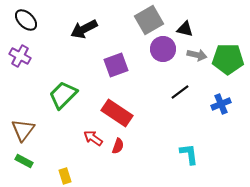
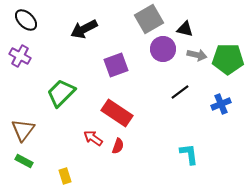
gray square: moved 1 px up
green trapezoid: moved 2 px left, 2 px up
